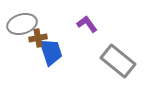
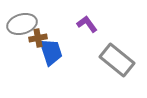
gray rectangle: moved 1 px left, 1 px up
